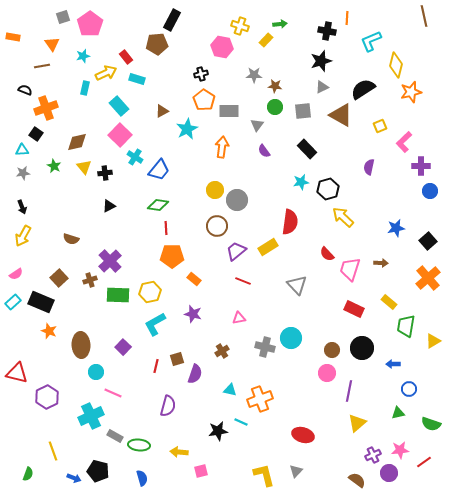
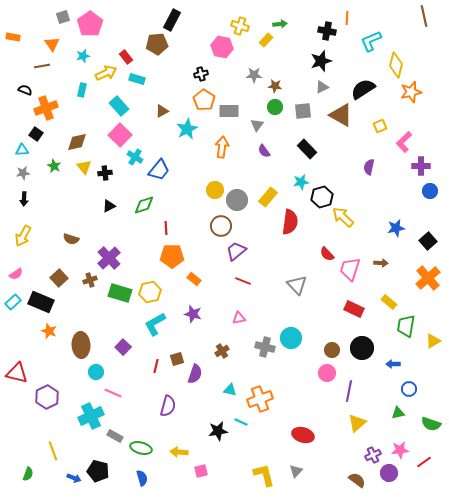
cyan rectangle at (85, 88): moved 3 px left, 2 px down
black hexagon at (328, 189): moved 6 px left, 8 px down
green diamond at (158, 205): moved 14 px left; rotated 25 degrees counterclockwise
black arrow at (22, 207): moved 2 px right, 8 px up; rotated 24 degrees clockwise
brown circle at (217, 226): moved 4 px right
yellow rectangle at (268, 247): moved 50 px up; rotated 18 degrees counterclockwise
purple cross at (110, 261): moved 1 px left, 3 px up
green rectangle at (118, 295): moved 2 px right, 2 px up; rotated 15 degrees clockwise
green ellipse at (139, 445): moved 2 px right, 3 px down; rotated 10 degrees clockwise
